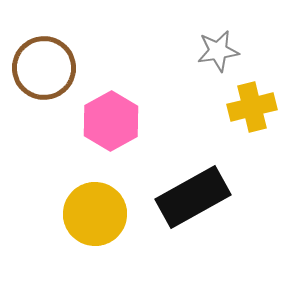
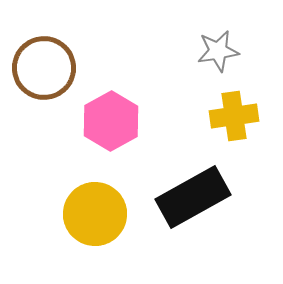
yellow cross: moved 18 px left, 9 px down; rotated 6 degrees clockwise
